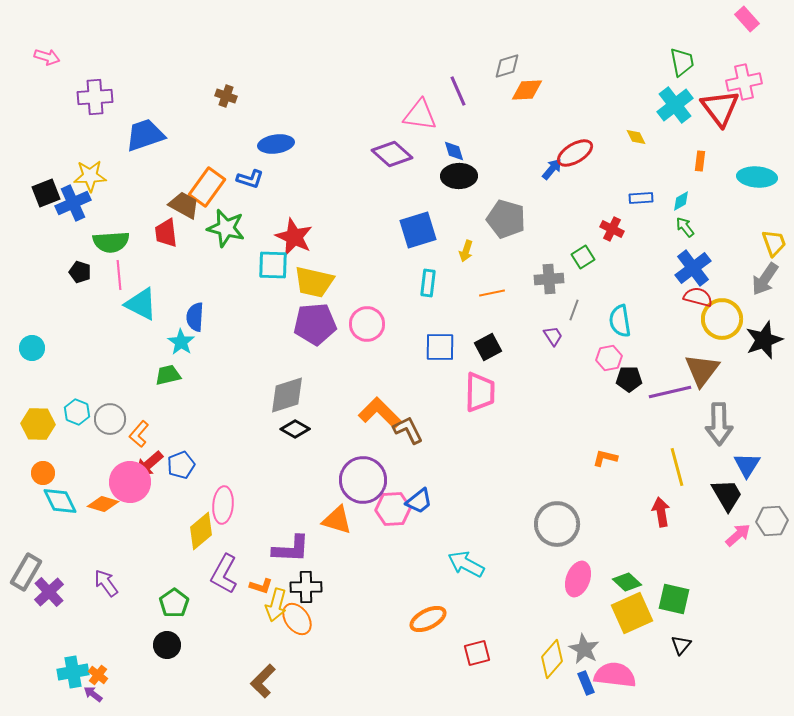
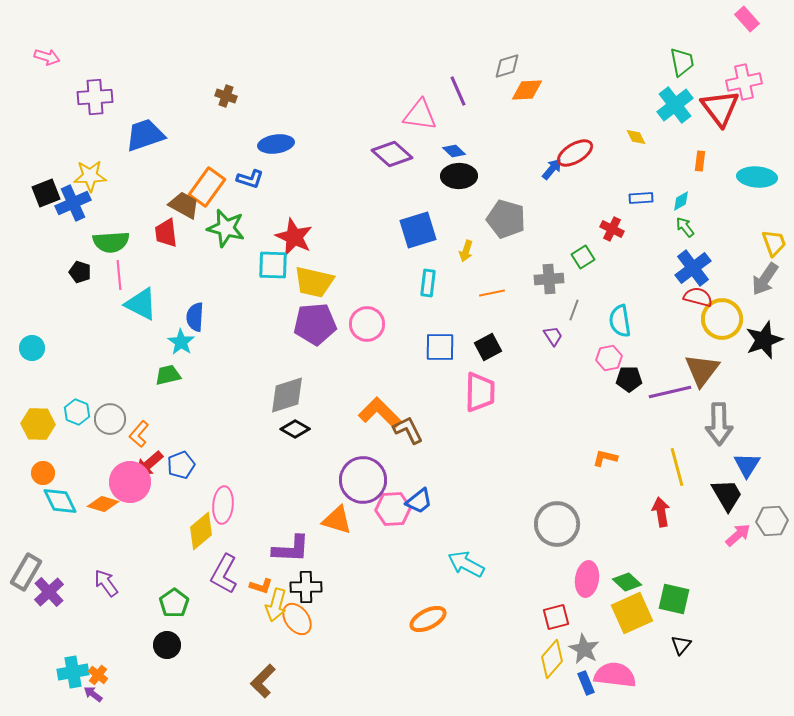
blue diamond at (454, 151): rotated 30 degrees counterclockwise
pink ellipse at (578, 579): moved 9 px right; rotated 12 degrees counterclockwise
red square at (477, 653): moved 79 px right, 36 px up
